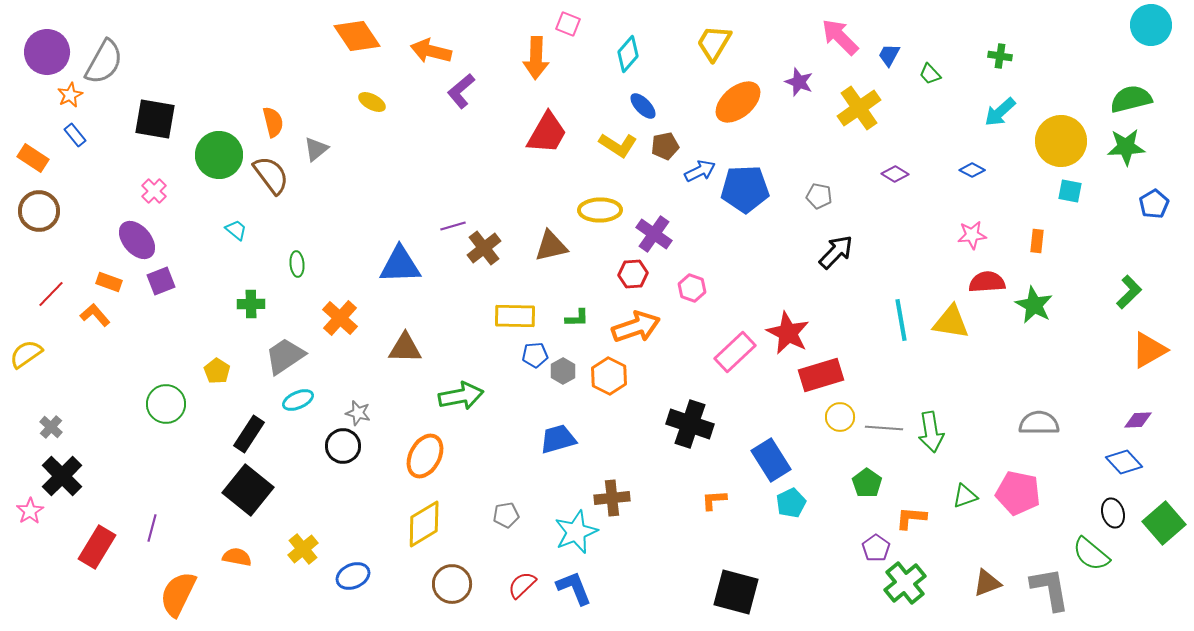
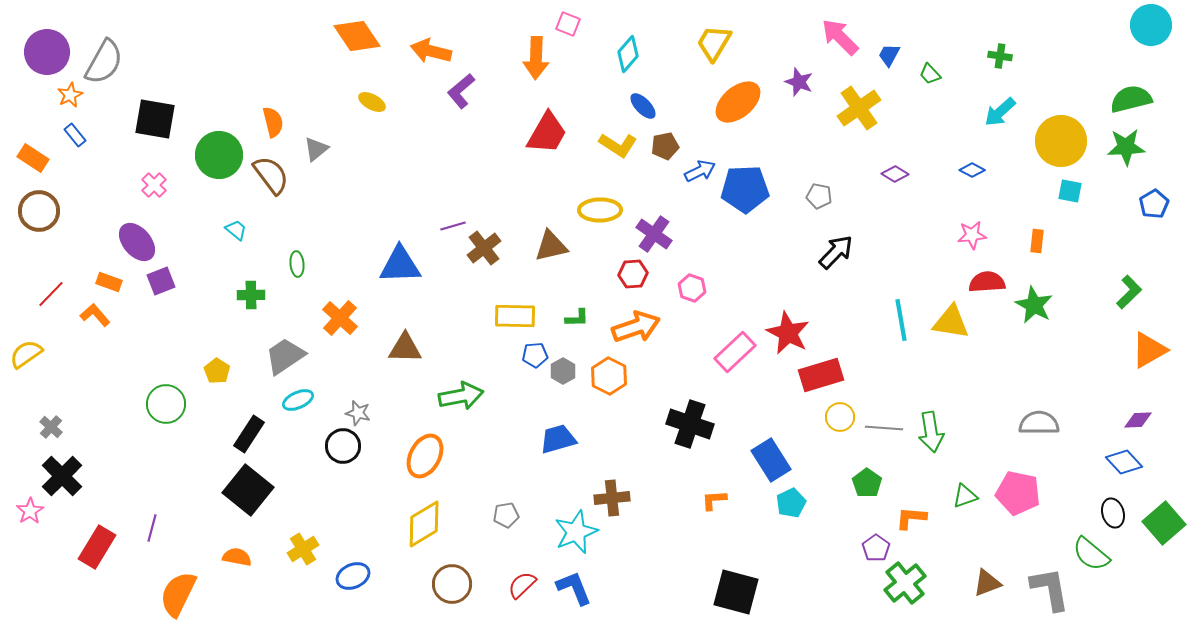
pink cross at (154, 191): moved 6 px up
purple ellipse at (137, 240): moved 2 px down
green cross at (251, 304): moved 9 px up
yellow cross at (303, 549): rotated 8 degrees clockwise
